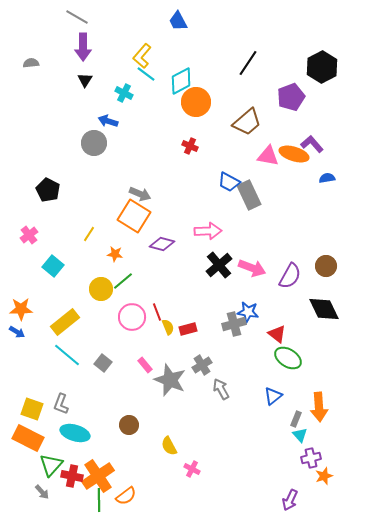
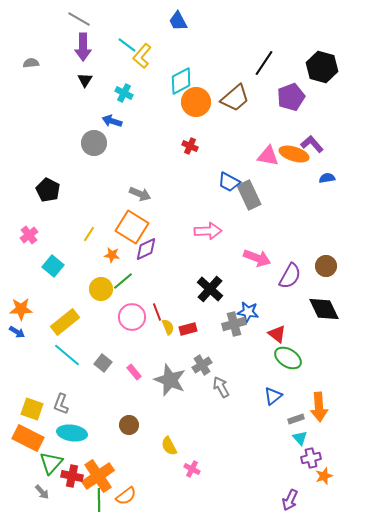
gray line at (77, 17): moved 2 px right, 2 px down
black line at (248, 63): moved 16 px right
black hexagon at (322, 67): rotated 16 degrees counterclockwise
cyan line at (146, 74): moved 19 px left, 29 px up
blue arrow at (108, 121): moved 4 px right
brown trapezoid at (247, 122): moved 12 px left, 24 px up
orange square at (134, 216): moved 2 px left, 11 px down
purple diamond at (162, 244): moved 16 px left, 5 px down; rotated 40 degrees counterclockwise
orange star at (115, 254): moved 3 px left, 1 px down
black cross at (219, 265): moved 9 px left, 24 px down; rotated 8 degrees counterclockwise
pink arrow at (252, 268): moved 5 px right, 10 px up
pink rectangle at (145, 365): moved 11 px left, 7 px down
gray arrow at (221, 389): moved 2 px up
gray rectangle at (296, 419): rotated 49 degrees clockwise
cyan ellipse at (75, 433): moved 3 px left; rotated 8 degrees counterclockwise
cyan triangle at (300, 435): moved 3 px down
green triangle at (51, 465): moved 2 px up
